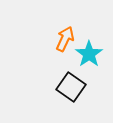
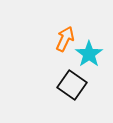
black square: moved 1 px right, 2 px up
